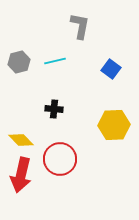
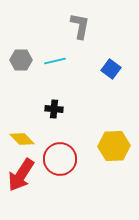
gray hexagon: moved 2 px right, 2 px up; rotated 15 degrees clockwise
yellow hexagon: moved 21 px down
yellow diamond: moved 1 px right, 1 px up
red arrow: rotated 20 degrees clockwise
